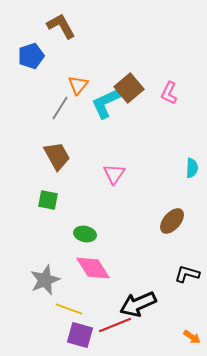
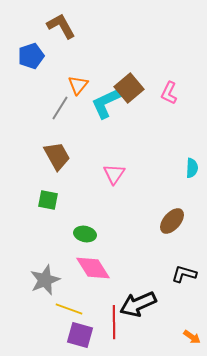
black L-shape: moved 3 px left
red line: moved 1 px left, 3 px up; rotated 68 degrees counterclockwise
